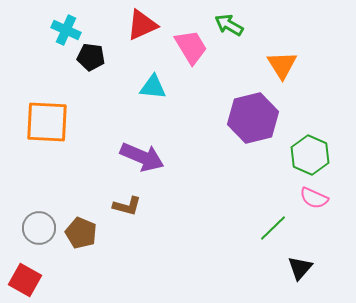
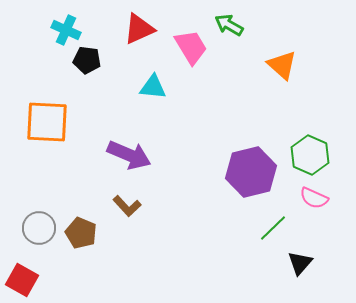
red triangle: moved 3 px left, 4 px down
black pentagon: moved 4 px left, 3 px down
orange triangle: rotated 16 degrees counterclockwise
purple hexagon: moved 2 px left, 54 px down
purple arrow: moved 13 px left, 2 px up
brown L-shape: rotated 32 degrees clockwise
black triangle: moved 5 px up
red square: moved 3 px left
